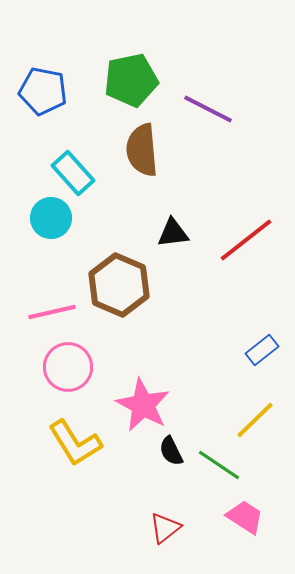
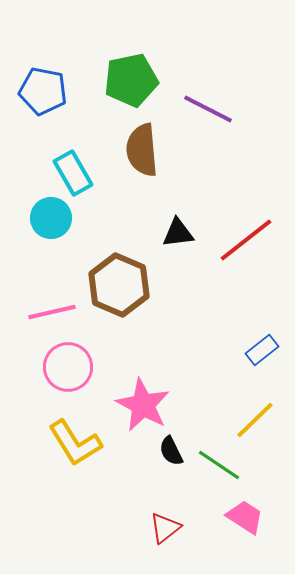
cyan rectangle: rotated 12 degrees clockwise
black triangle: moved 5 px right
